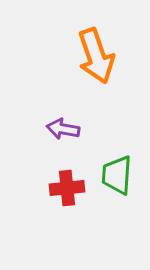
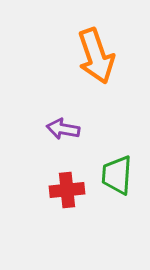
red cross: moved 2 px down
